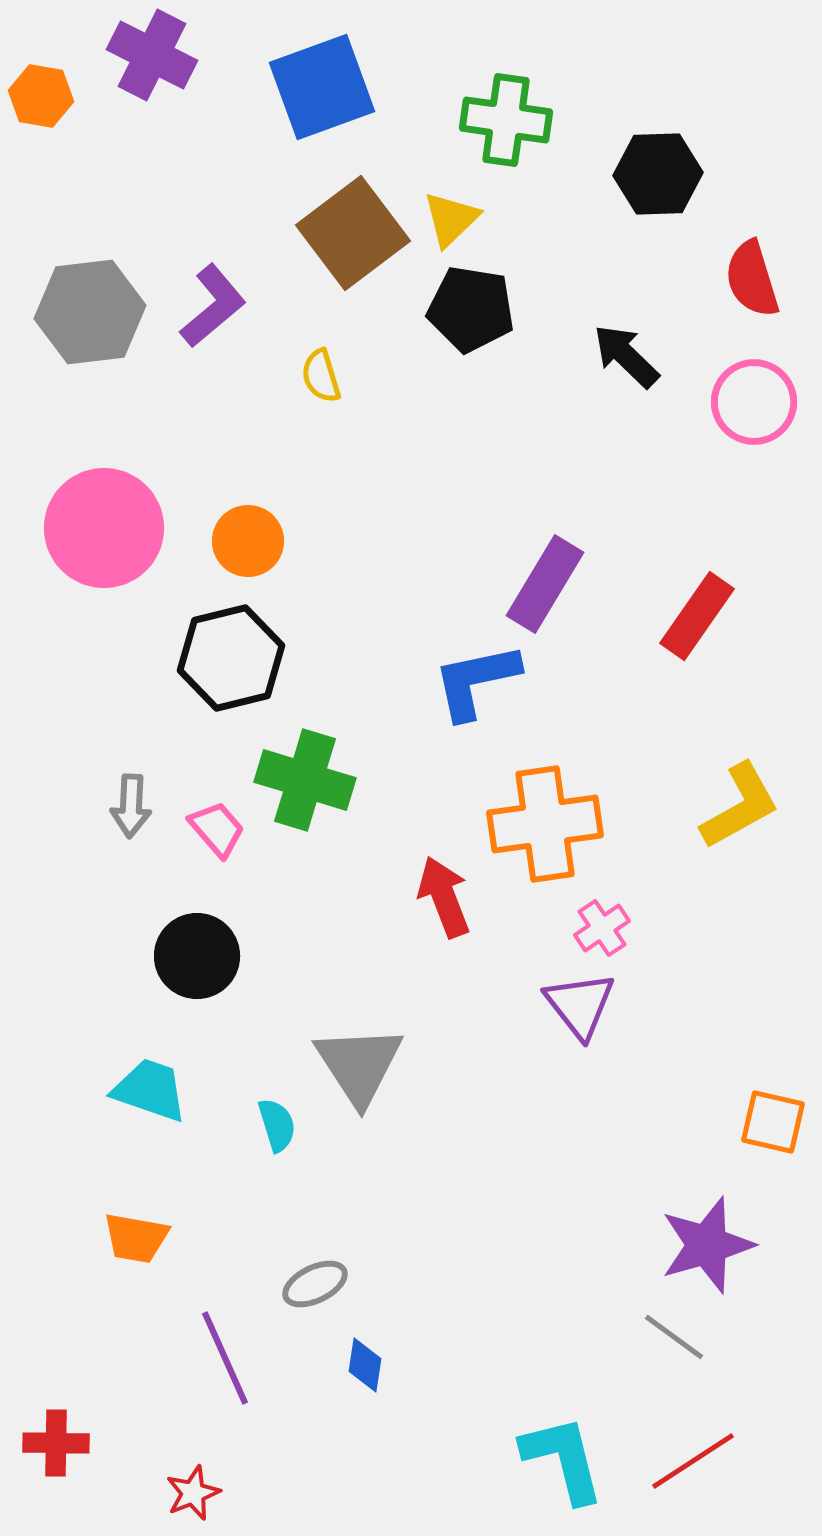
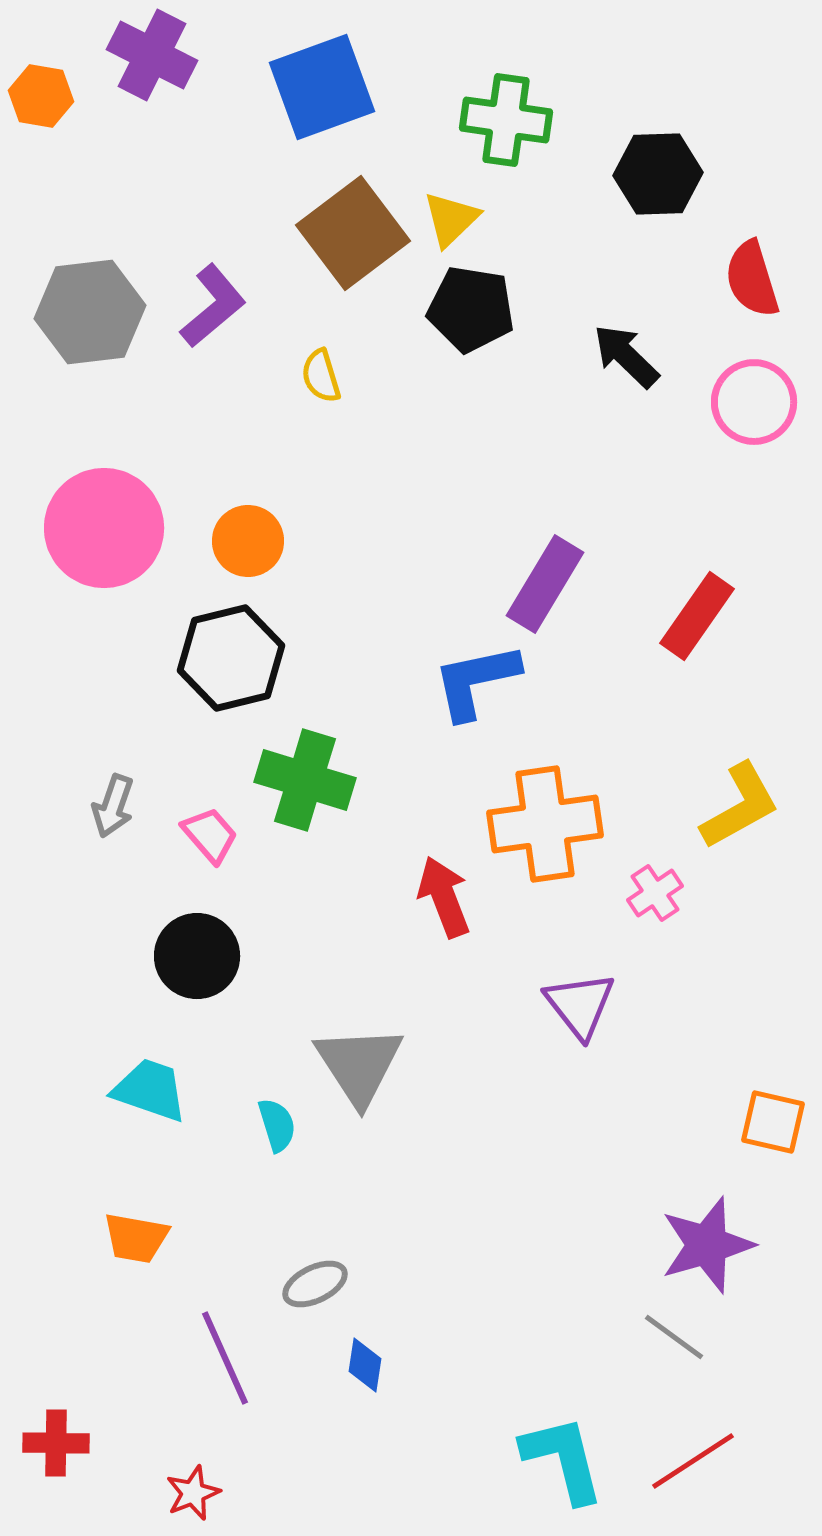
gray arrow at (131, 806): moved 18 px left; rotated 16 degrees clockwise
pink trapezoid at (217, 829): moved 7 px left, 6 px down
pink cross at (602, 928): moved 53 px right, 35 px up
